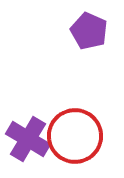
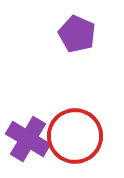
purple pentagon: moved 12 px left, 3 px down
